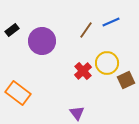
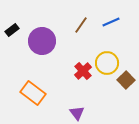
brown line: moved 5 px left, 5 px up
brown square: rotated 18 degrees counterclockwise
orange rectangle: moved 15 px right
